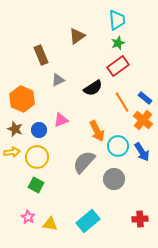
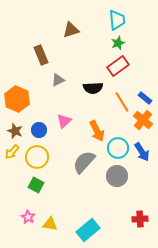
brown triangle: moved 6 px left, 6 px up; rotated 18 degrees clockwise
black semicircle: rotated 30 degrees clockwise
orange hexagon: moved 5 px left
pink triangle: moved 3 px right, 1 px down; rotated 21 degrees counterclockwise
brown star: moved 2 px down
cyan circle: moved 2 px down
yellow arrow: rotated 140 degrees clockwise
gray circle: moved 3 px right, 3 px up
cyan rectangle: moved 9 px down
